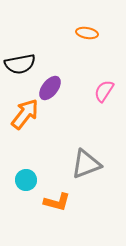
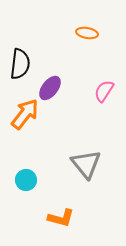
black semicircle: rotated 72 degrees counterclockwise
gray triangle: rotated 48 degrees counterclockwise
orange L-shape: moved 4 px right, 16 px down
